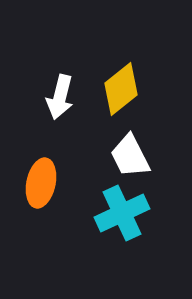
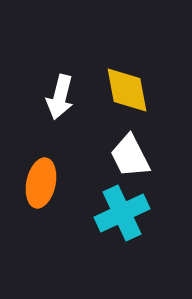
yellow diamond: moved 6 px right, 1 px down; rotated 62 degrees counterclockwise
